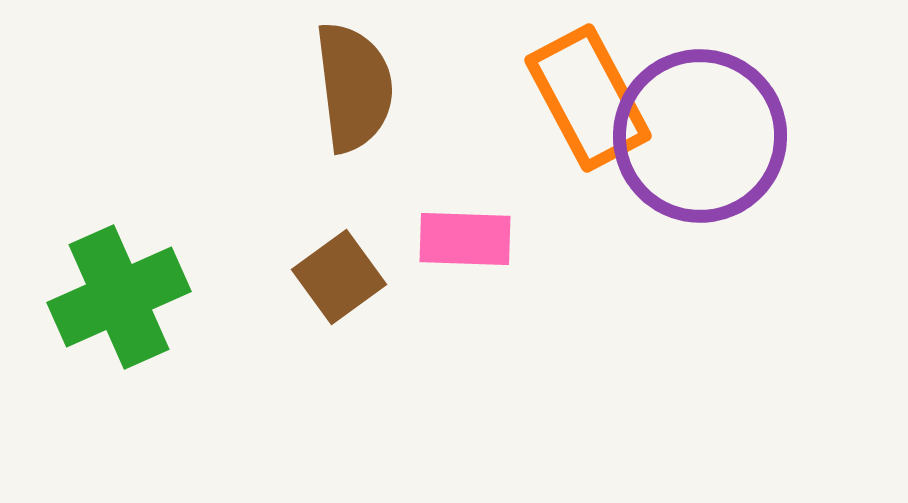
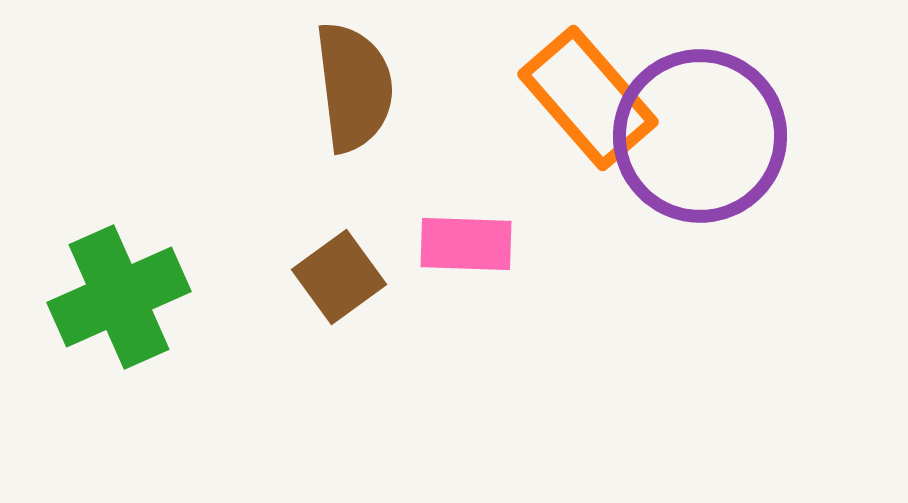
orange rectangle: rotated 13 degrees counterclockwise
pink rectangle: moved 1 px right, 5 px down
